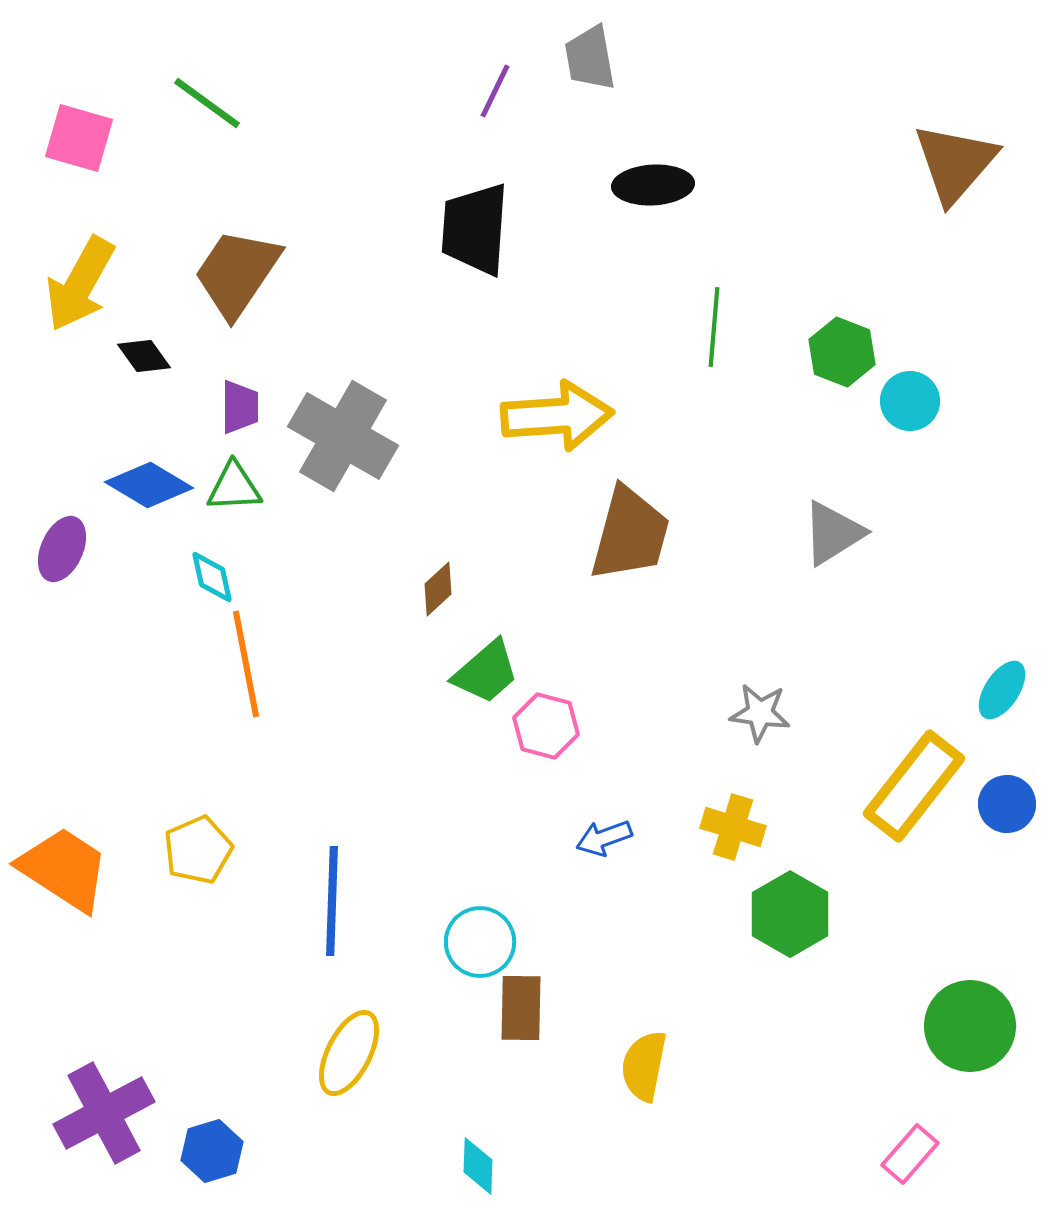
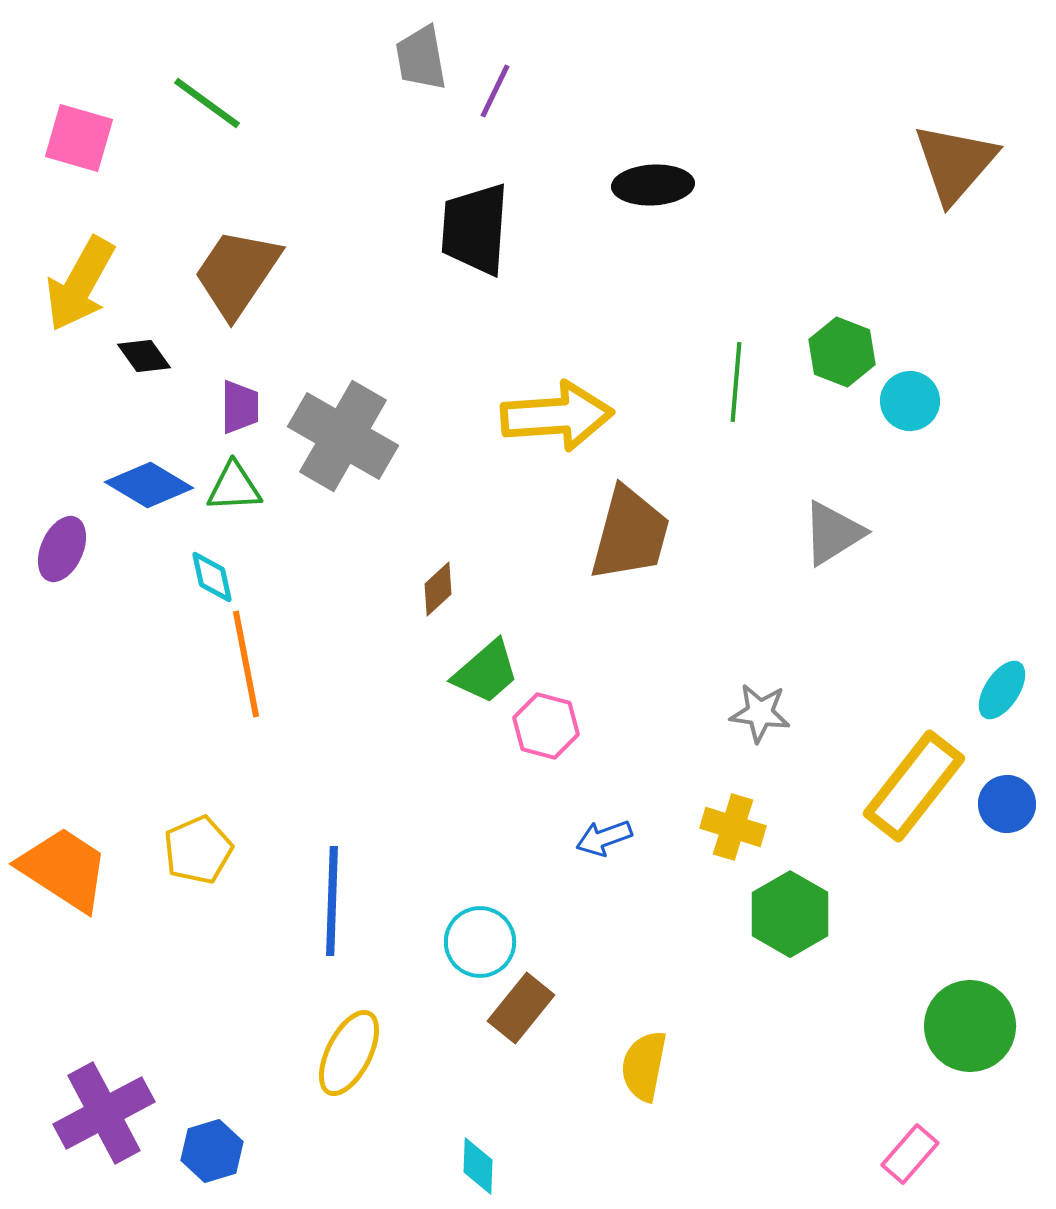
gray trapezoid at (590, 58): moved 169 px left
green line at (714, 327): moved 22 px right, 55 px down
brown rectangle at (521, 1008): rotated 38 degrees clockwise
